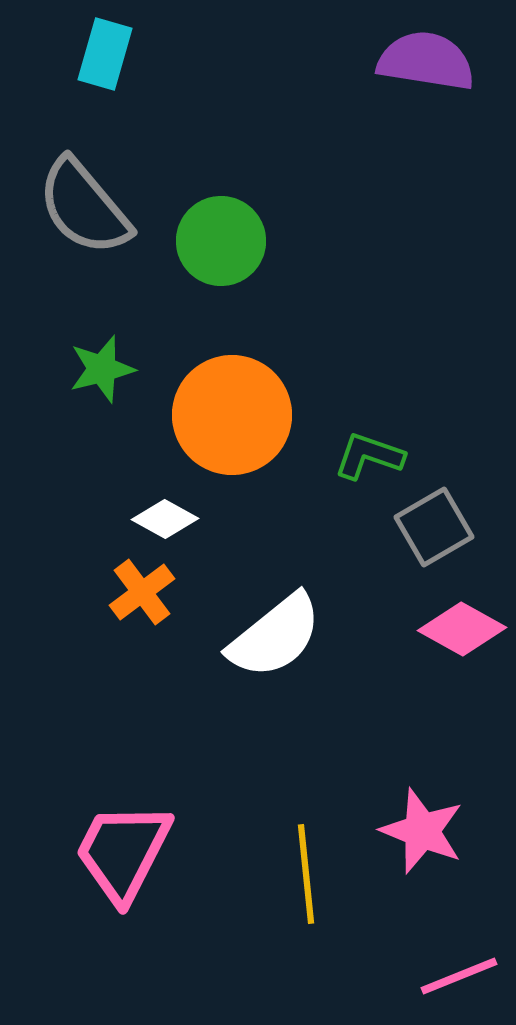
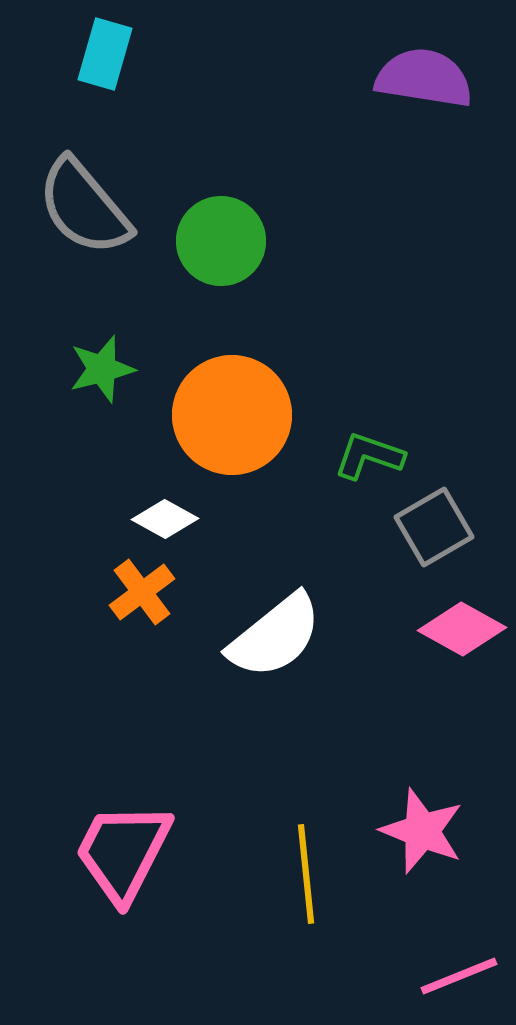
purple semicircle: moved 2 px left, 17 px down
